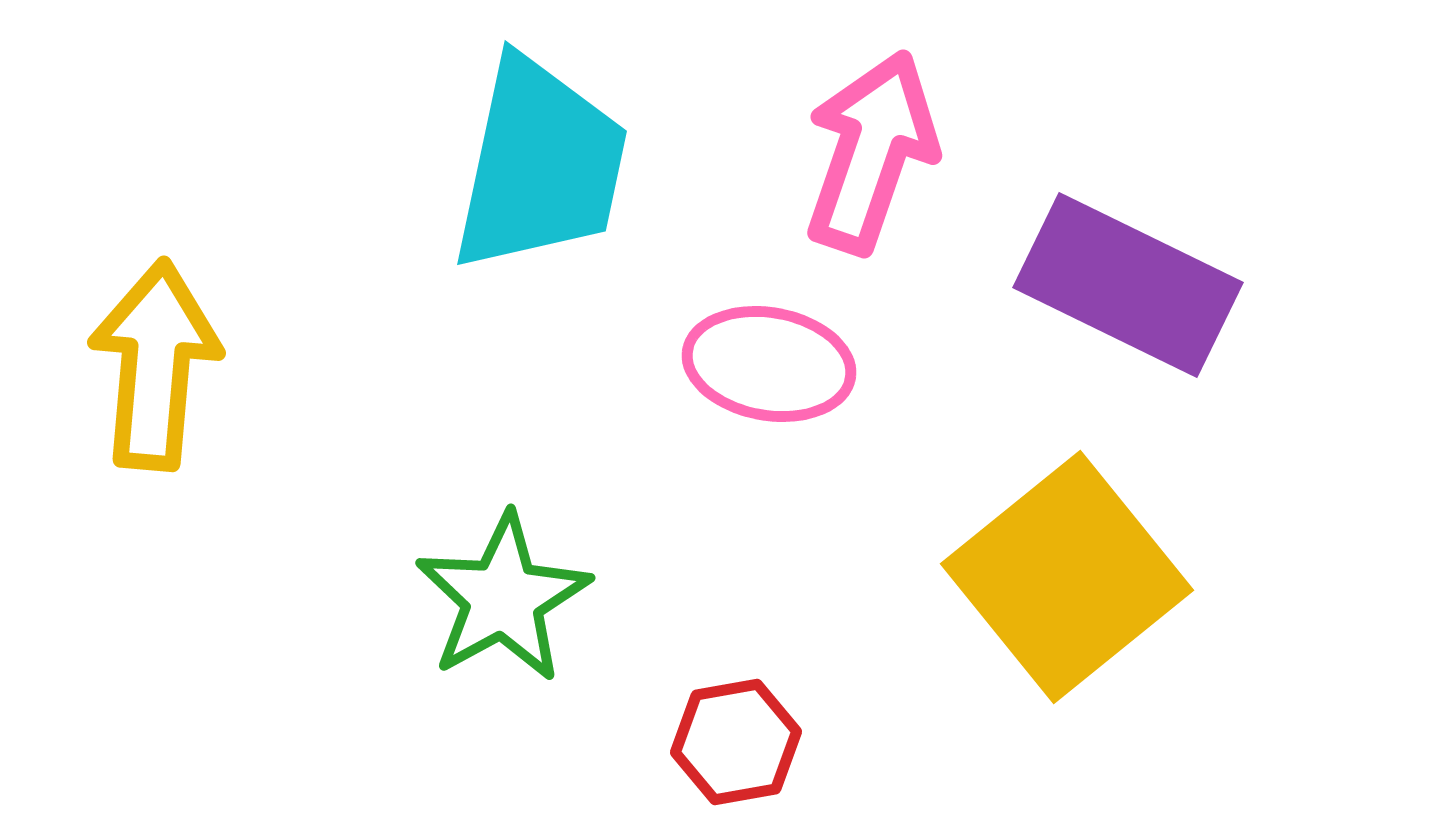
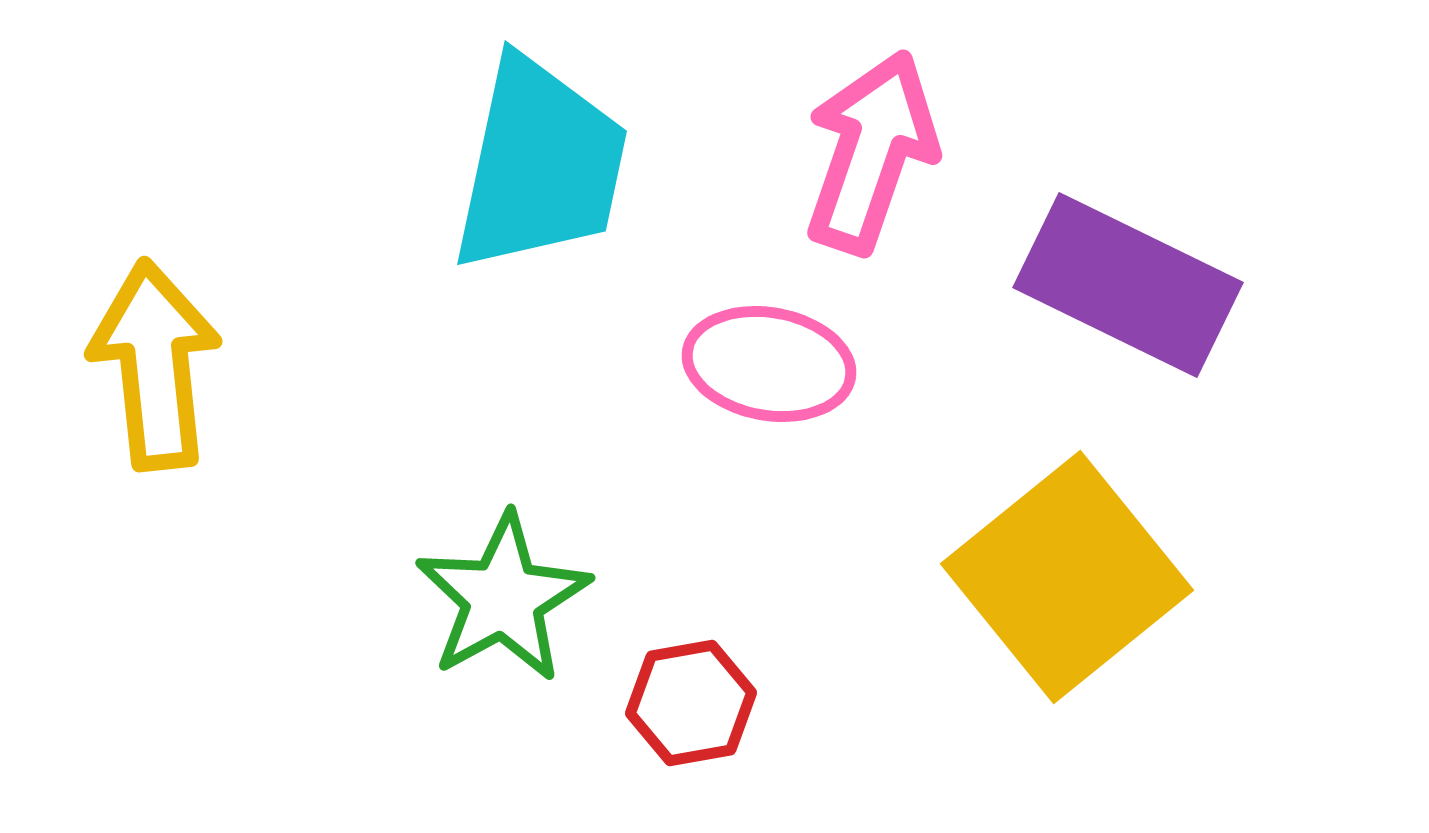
yellow arrow: rotated 11 degrees counterclockwise
red hexagon: moved 45 px left, 39 px up
